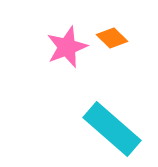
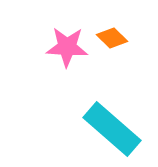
pink star: rotated 24 degrees clockwise
